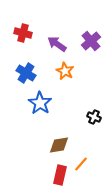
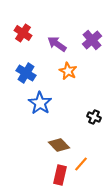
red cross: rotated 18 degrees clockwise
purple cross: moved 1 px right, 1 px up
orange star: moved 3 px right
brown diamond: rotated 55 degrees clockwise
